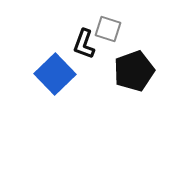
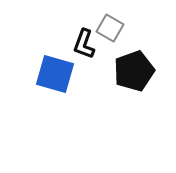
gray square: moved 2 px right, 1 px up; rotated 12 degrees clockwise
blue square: rotated 30 degrees counterclockwise
